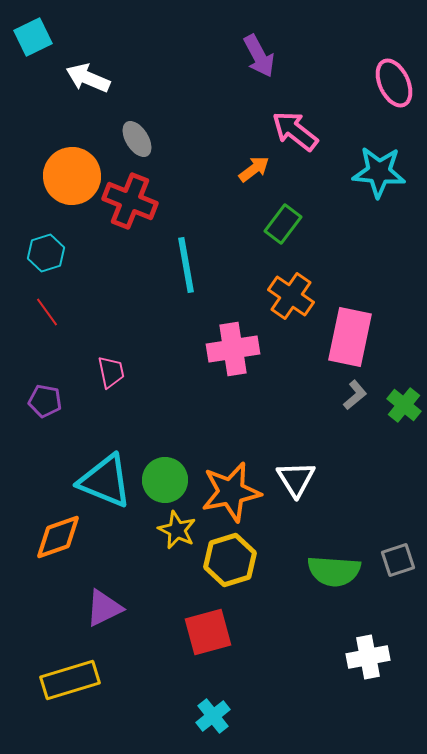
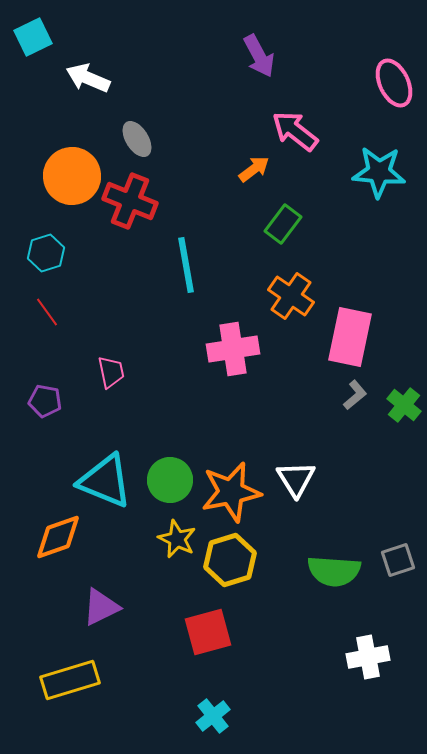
green circle: moved 5 px right
yellow star: moved 9 px down
purple triangle: moved 3 px left, 1 px up
